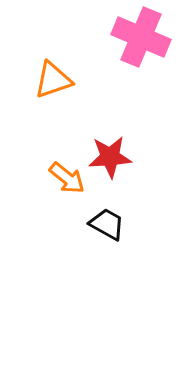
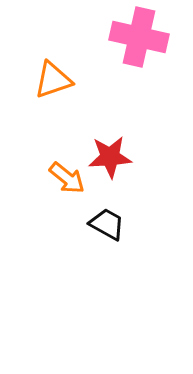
pink cross: moved 2 px left; rotated 10 degrees counterclockwise
